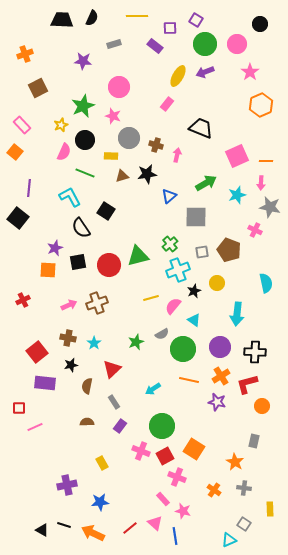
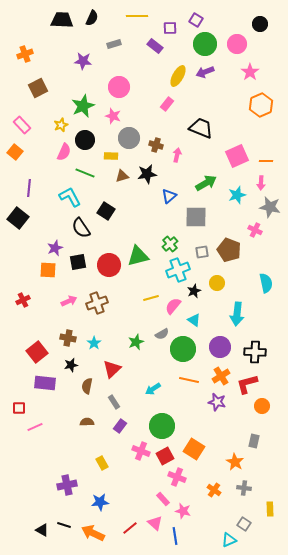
pink arrow at (69, 305): moved 4 px up
